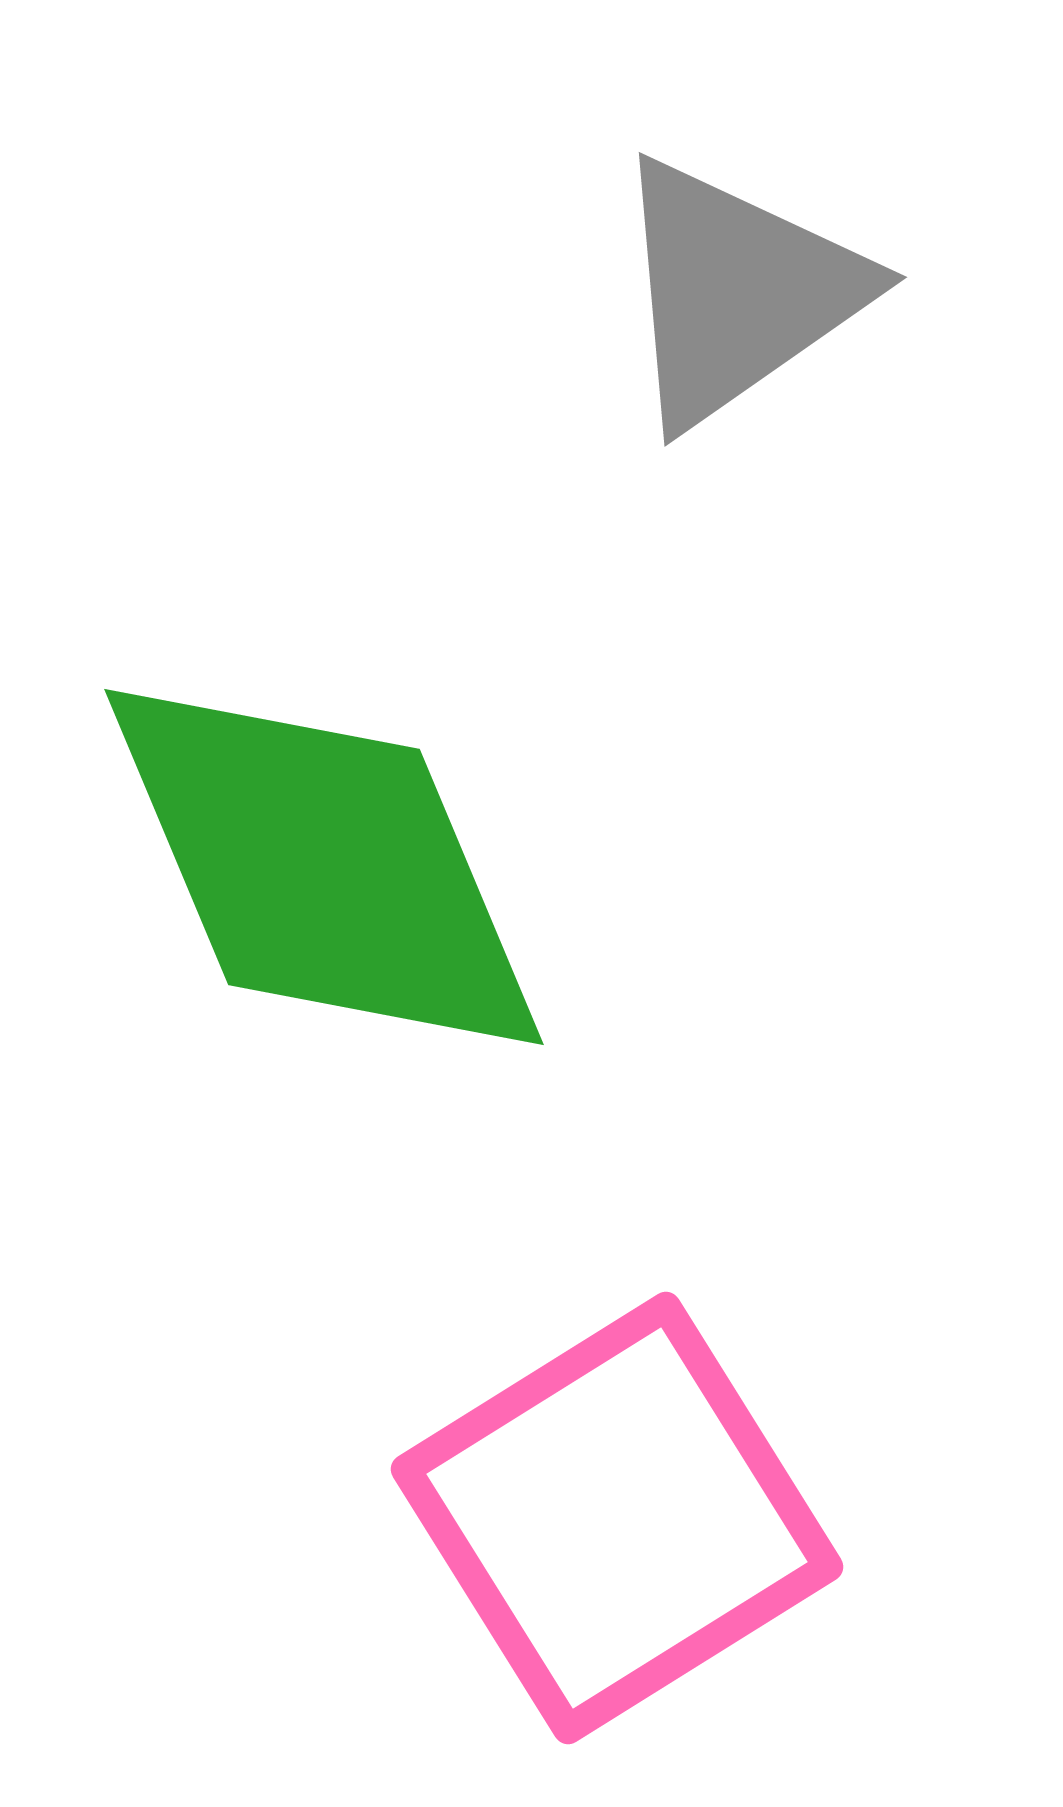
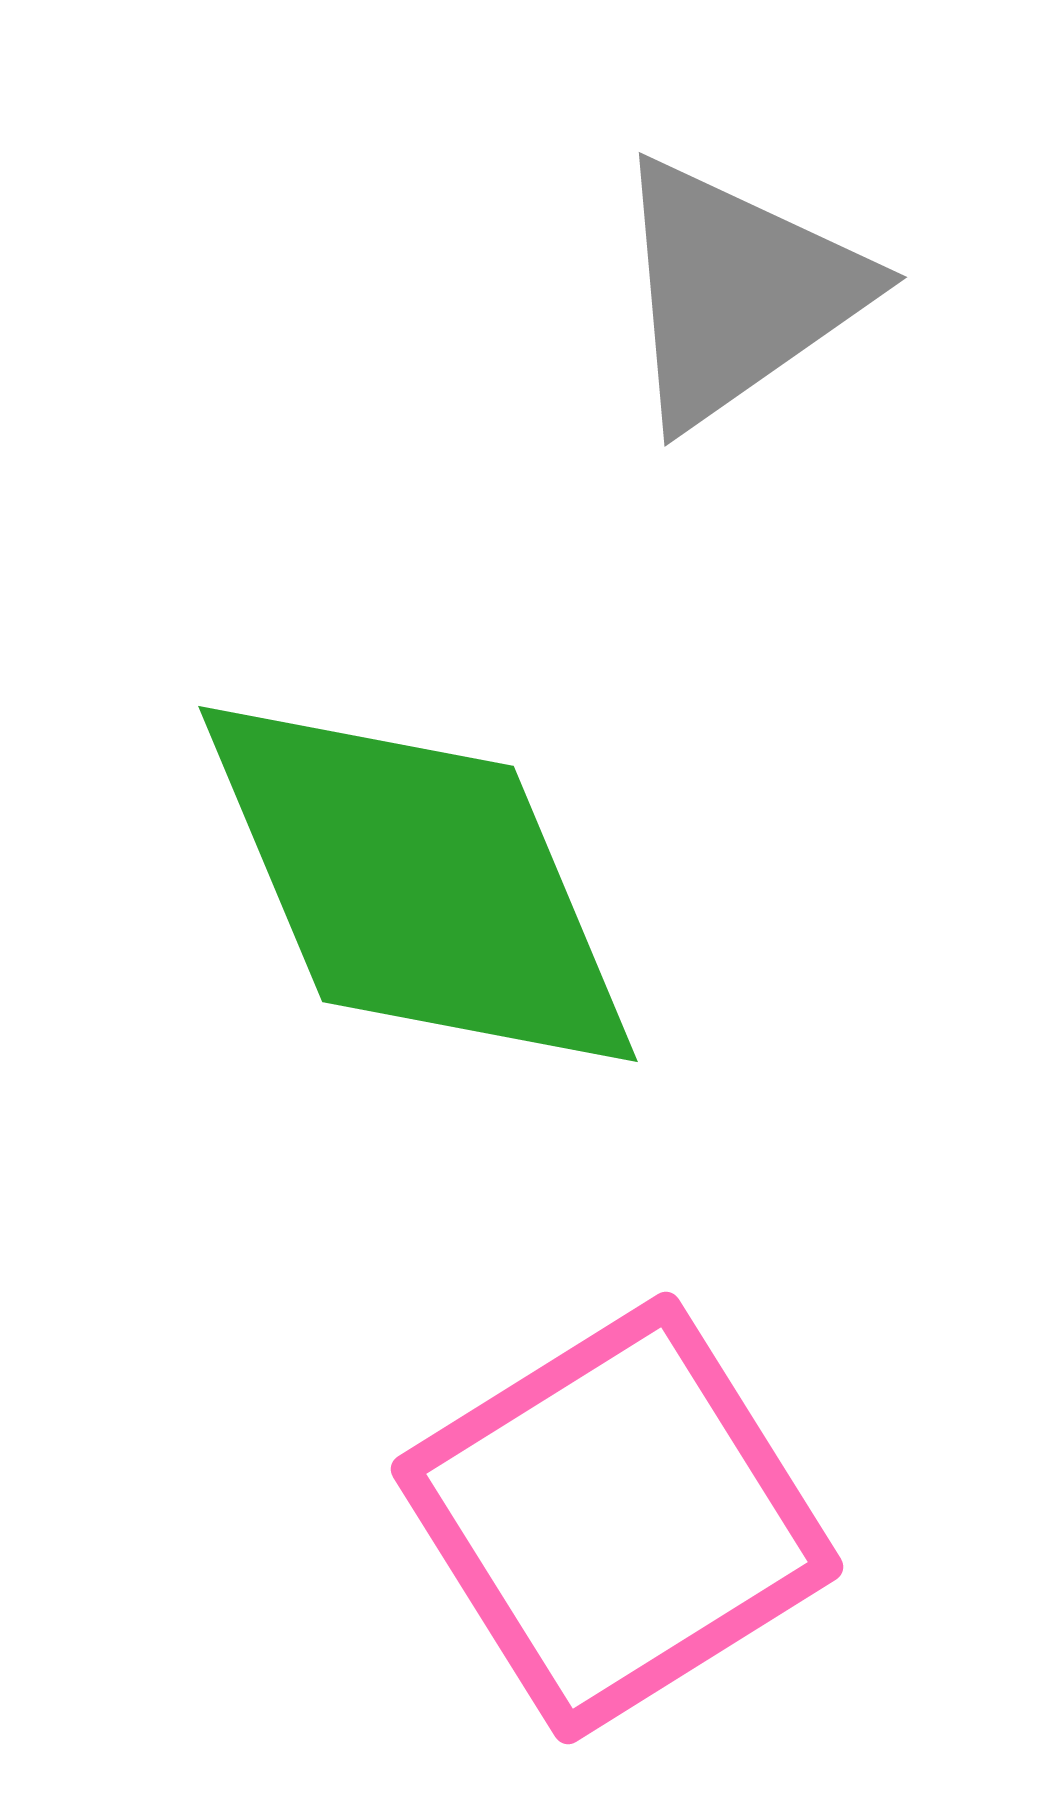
green diamond: moved 94 px right, 17 px down
